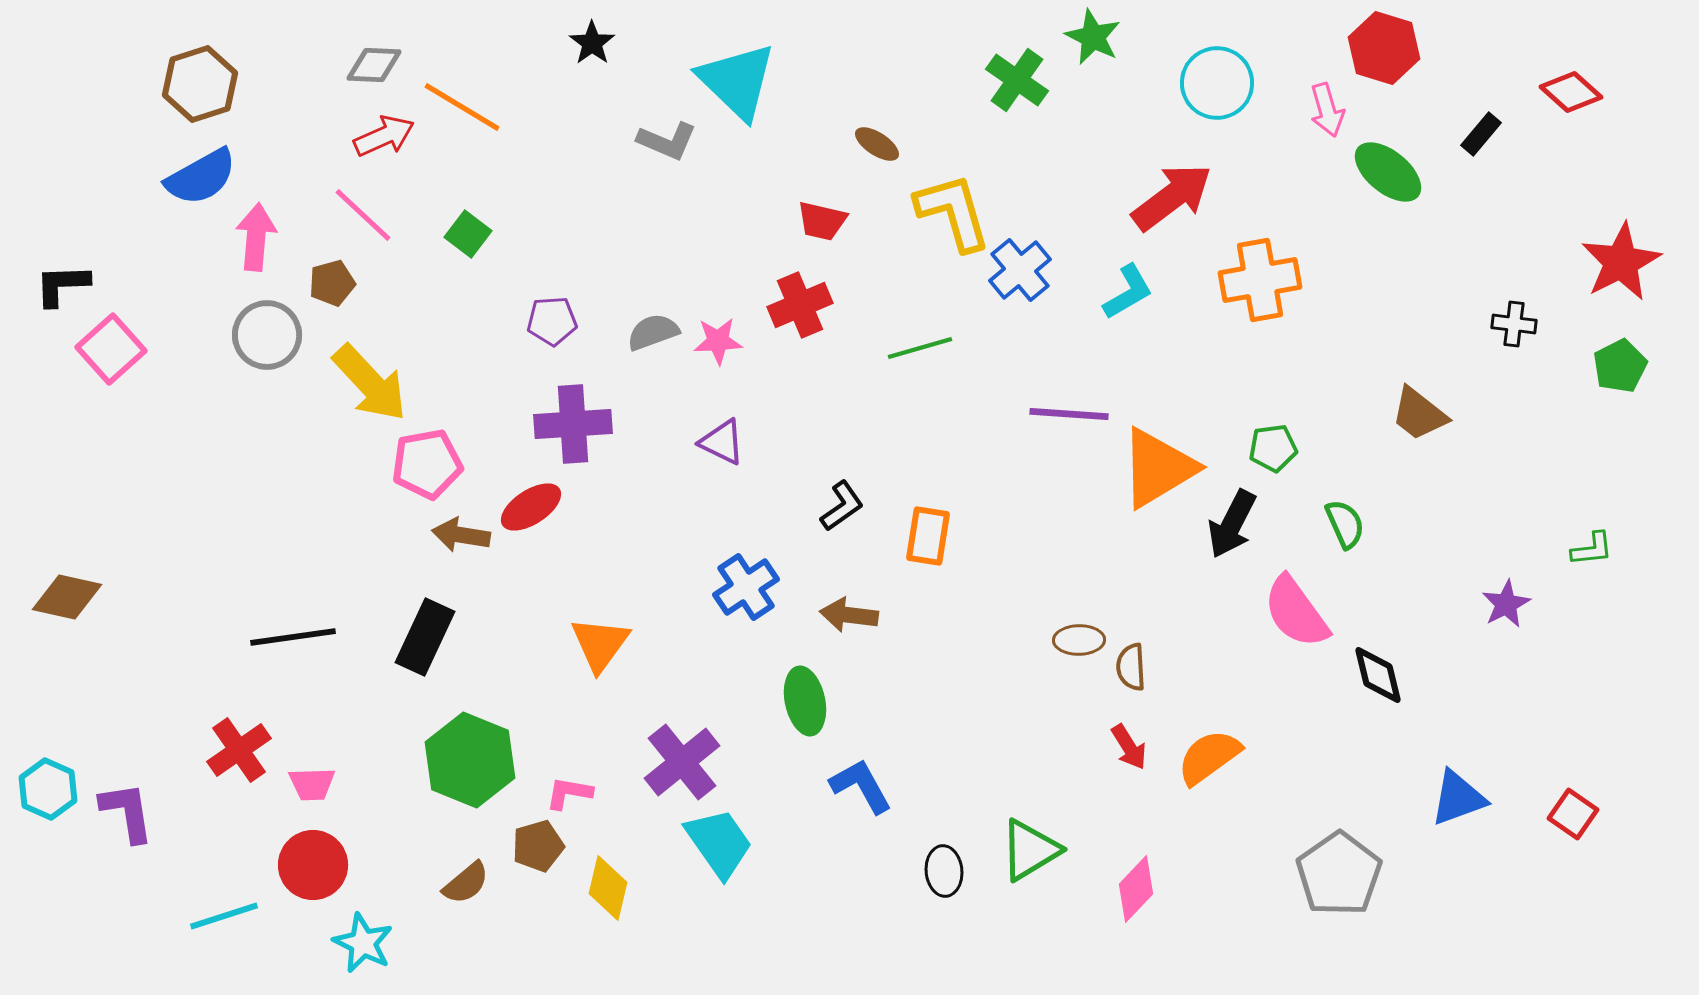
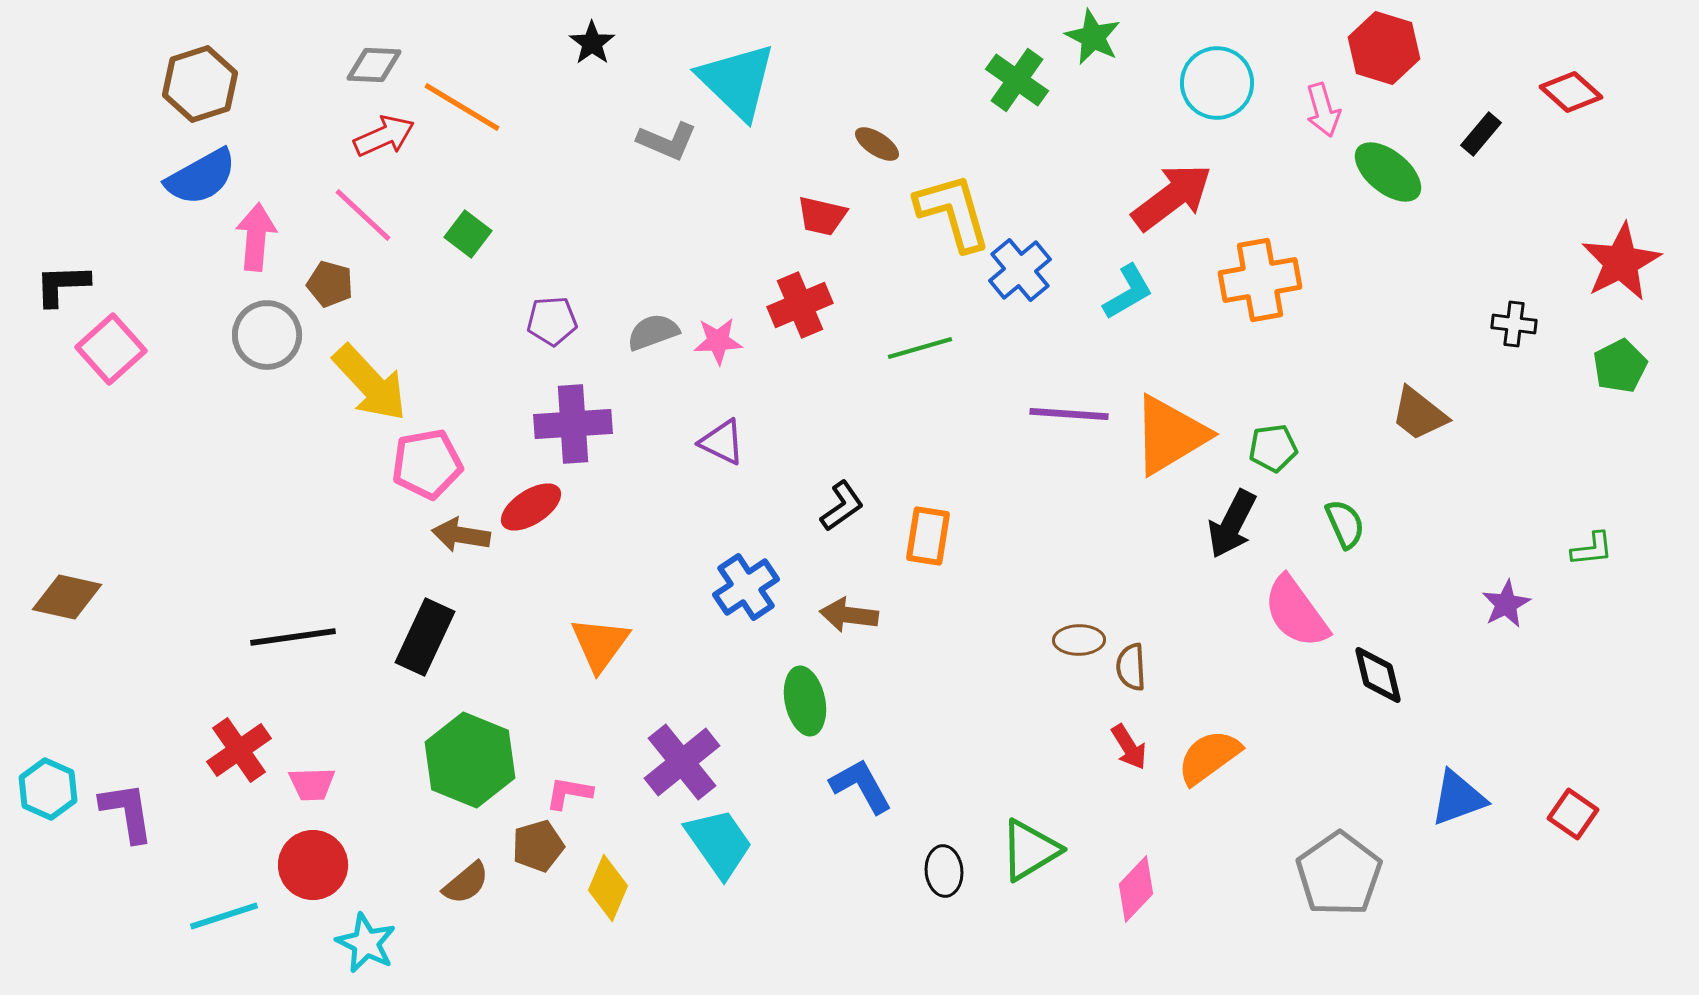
pink arrow at (1327, 110): moved 4 px left
red trapezoid at (822, 221): moved 5 px up
brown pentagon at (332, 283): moved 2 px left, 1 px down; rotated 30 degrees clockwise
orange triangle at (1158, 468): moved 12 px right, 33 px up
yellow diamond at (608, 888): rotated 10 degrees clockwise
cyan star at (363, 943): moved 3 px right
